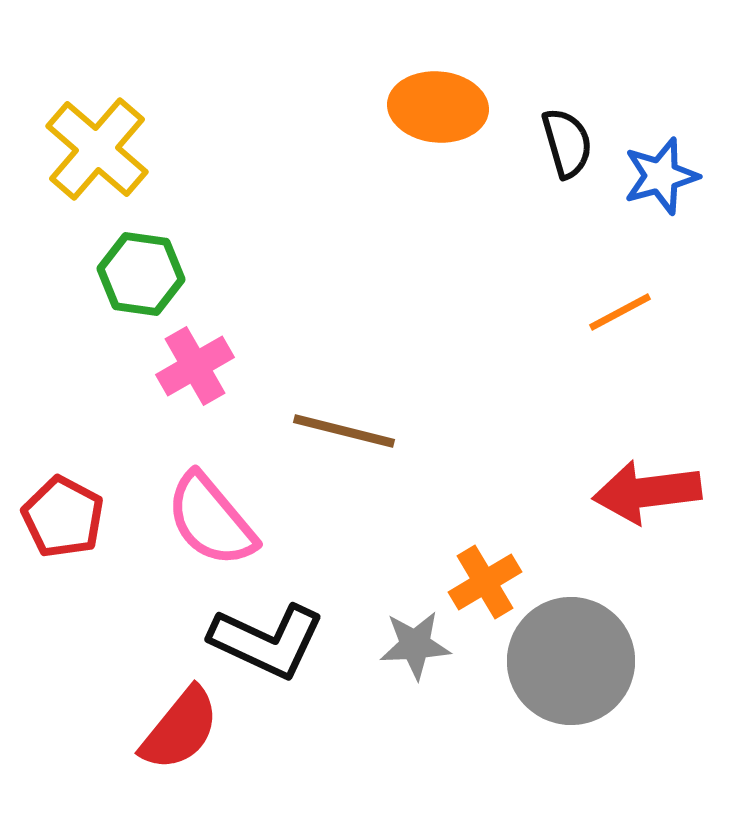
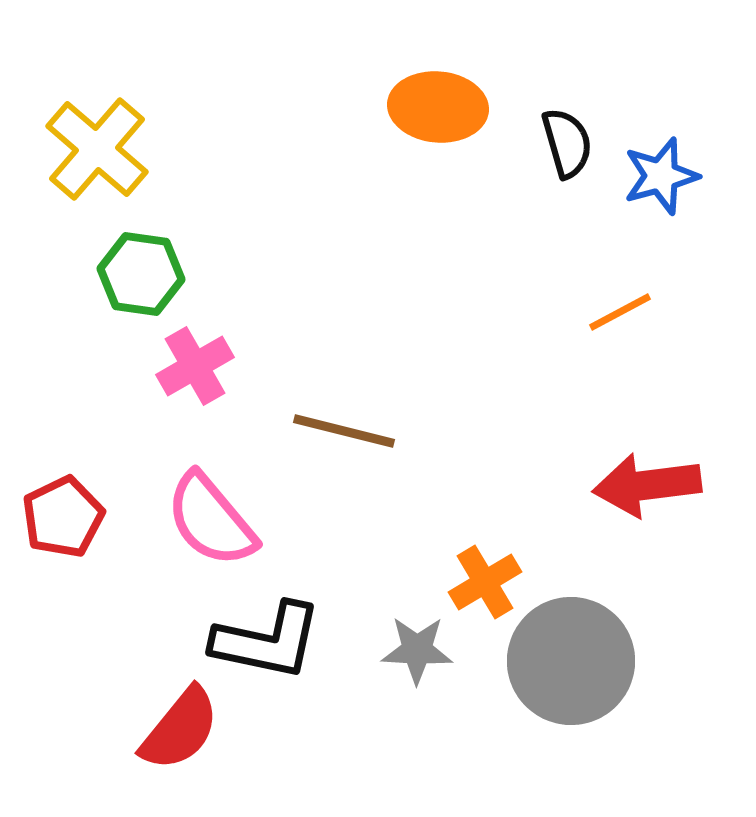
red arrow: moved 7 px up
red pentagon: rotated 18 degrees clockwise
black L-shape: rotated 13 degrees counterclockwise
gray star: moved 2 px right, 5 px down; rotated 6 degrees clockwise
